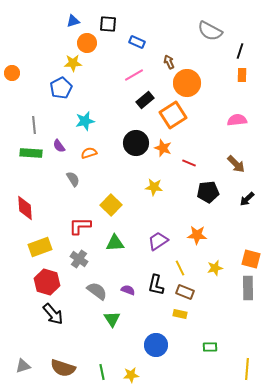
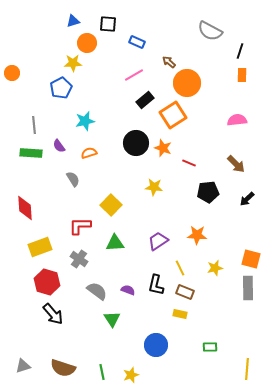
brown arrow at (169, 62): rotated 24 degrees counterclockwise
yellow star at (131, 375): rotated 14 degrees counterclockwise
